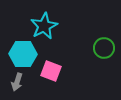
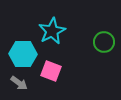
cyan star: moved 8 px right, 5 px down
green circle: moved 6 px up
gray arrow: moved 2 px right, 1 px down; rotated 72 degrees counterclockwise
